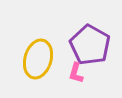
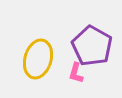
purple pentagon: moved 2 px right, 1 px down
